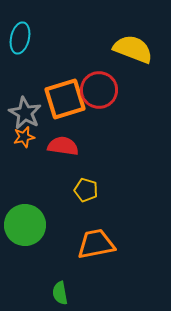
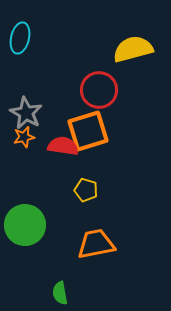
yellow semicircle: rotated 36 degrees counterclockwise
orange square: moved 23 px right, 32 px down
gray star: moved 1 px right
